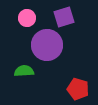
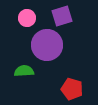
purple square: moved 2 px left, 1 px up
red pentagon: moved 6 px left
